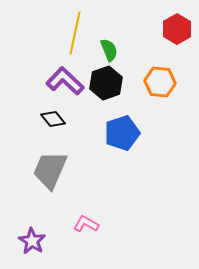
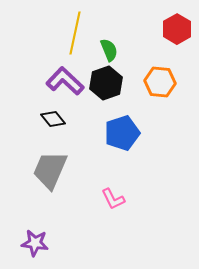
pink L-shape: moved 27 px right, 25 px up; rotated 145 degrees counterclockwise
purple star: moved 3 px right, 2 px down; rotated 24 degrees counterclockwise
